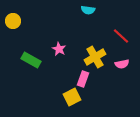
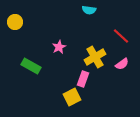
cyan semicircle: moved 1 px right
yellow circle: moved 2 px right, 1 px down
pink star: moved 2 px up; rotated 16 degrees clockwise
green rectangle: moved 6 px down
pink semicircle: rotated 24 degrees counterclockwise
